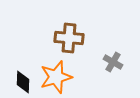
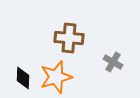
black diamond: moved 4 px up
